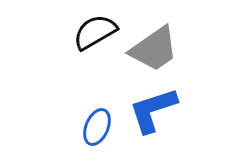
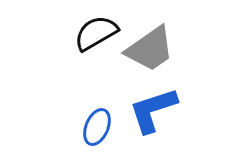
black semicircle: moved 1 px right, 1 px down
gray trapezoid: moved 4 px left
